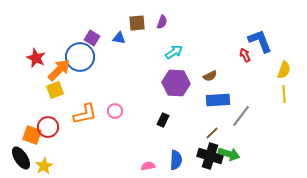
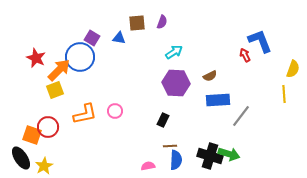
yellow semicircle: moved 9 px right, 1 px up
brown line: moved 42 px left, 13 px down; rotated 40 degrees clockwise
